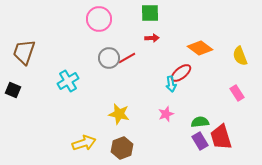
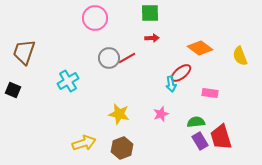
pink circle: moved 4 px left, 1 px up
pink rectangle: moved 27 px left; rotated 49 degrees counterclockwise
pink star: moved 5 px left
green semicircle: moved 4 px left
